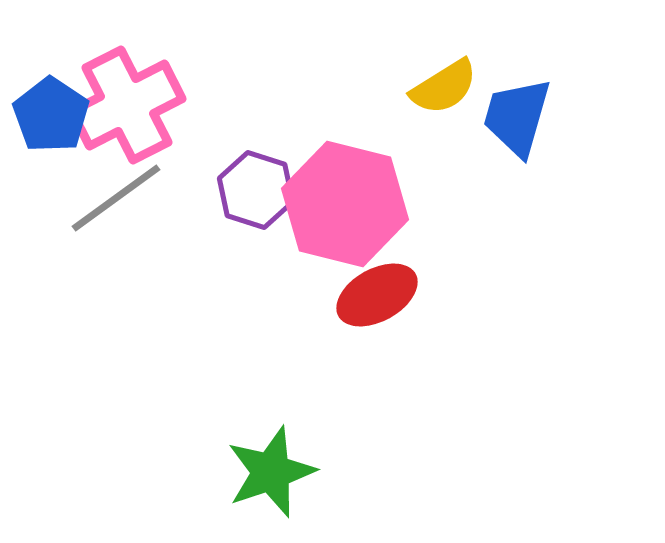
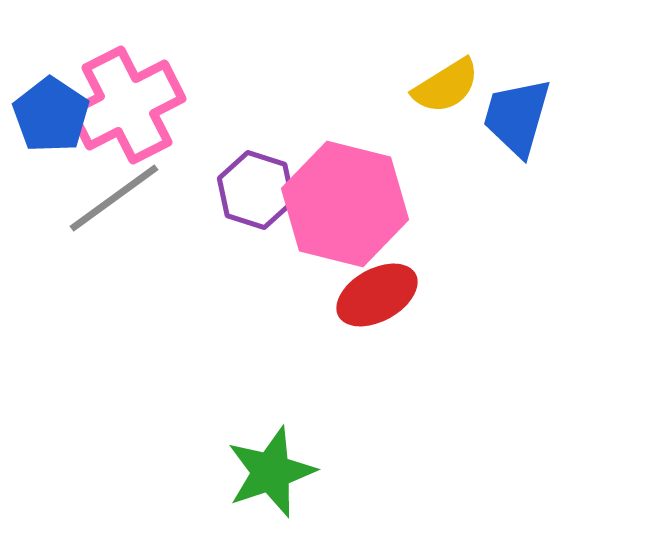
yellow semicircle: moved 2 px right, 1 px up
gray line: moved 2 px left
